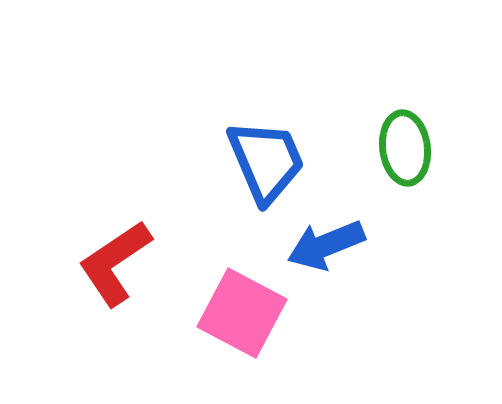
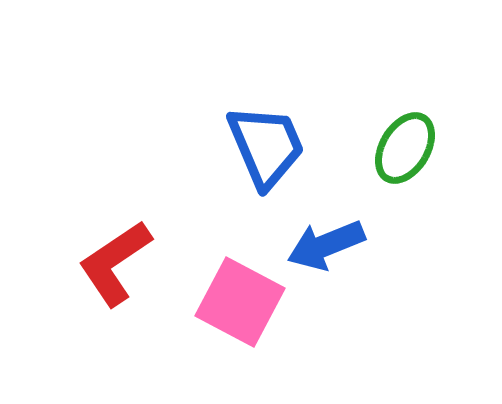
green ellipse: rotated 38 degrees clockwise
blue trapezoid: moved 15 px up
pink square: moved 2 px left, 11 px up
